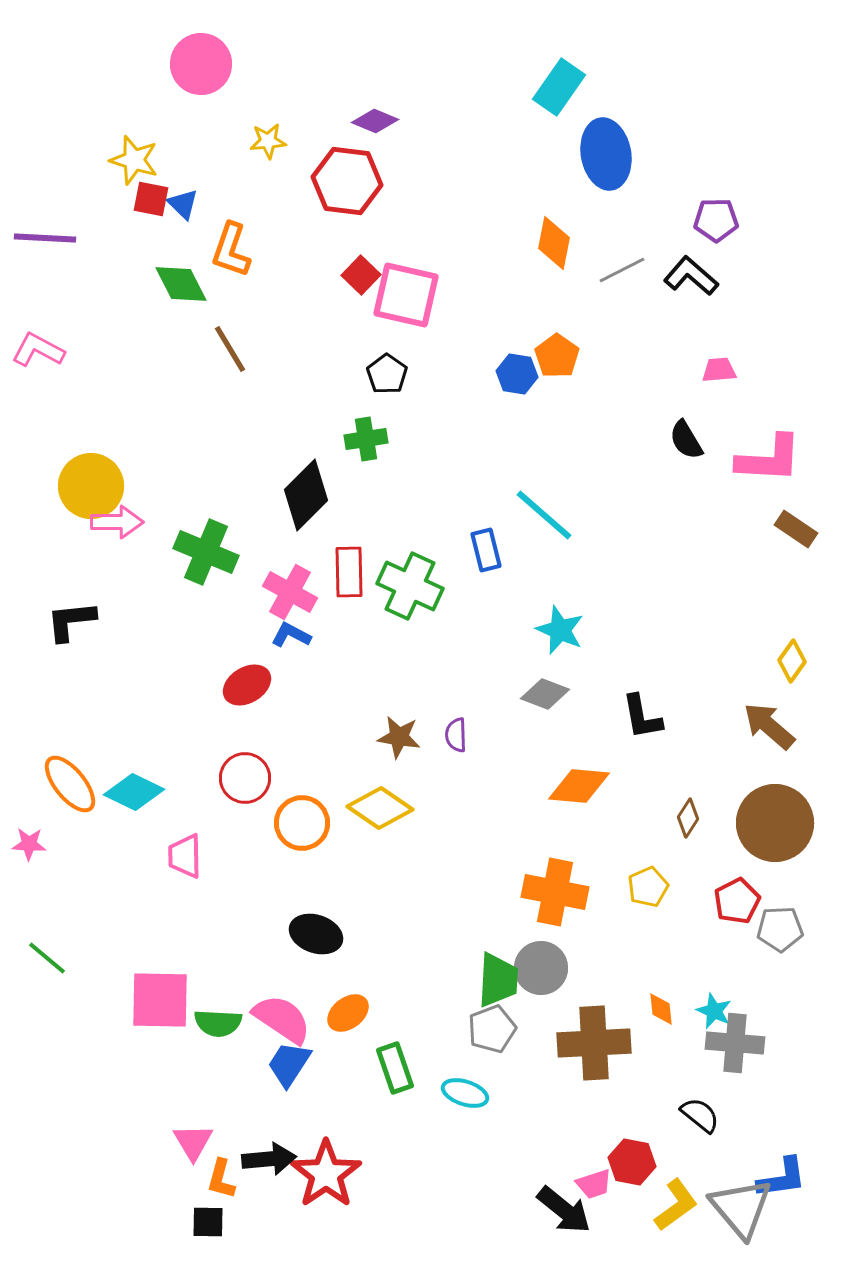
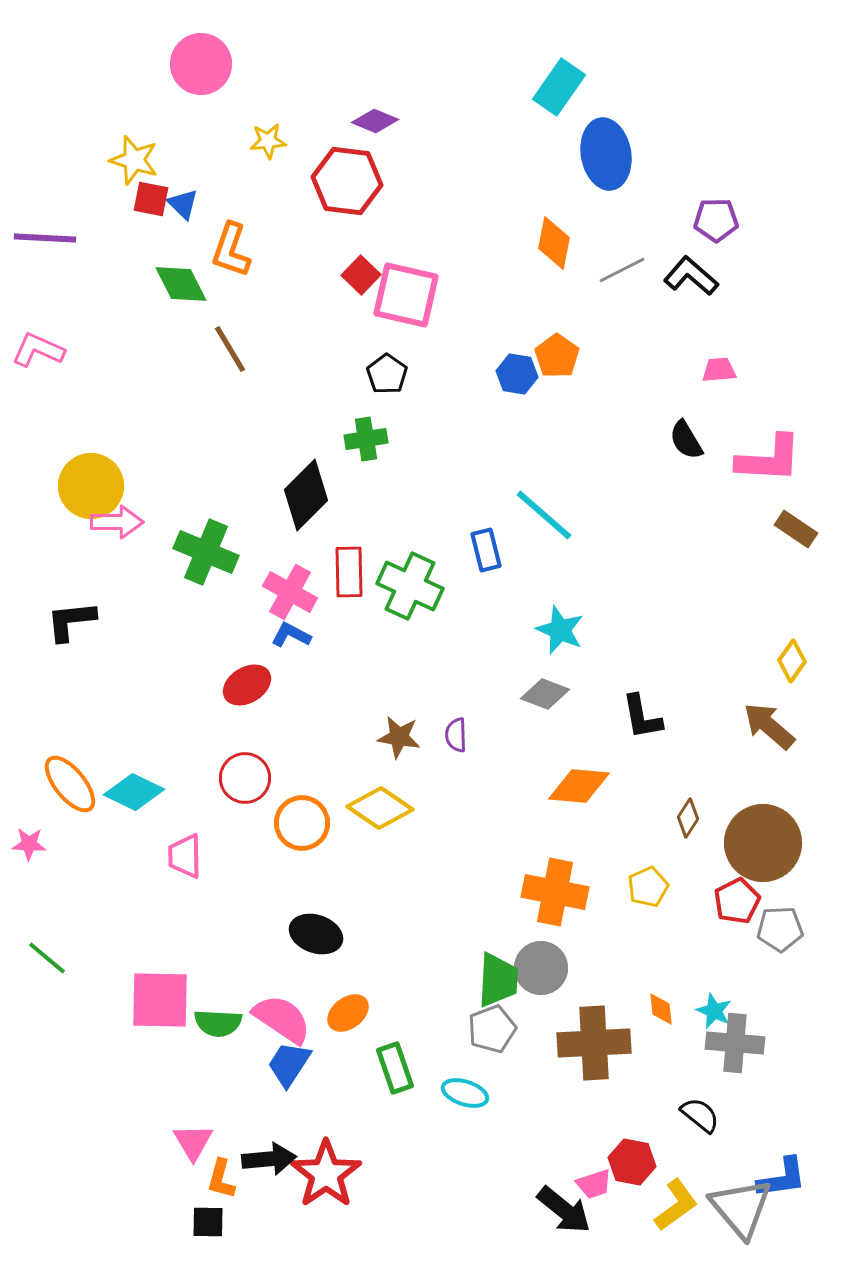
pink L-shape at (38, 350): rotated 4 degrees counterclockwise
brown circle at (775, 823): moved 12 px left, 20 px down
